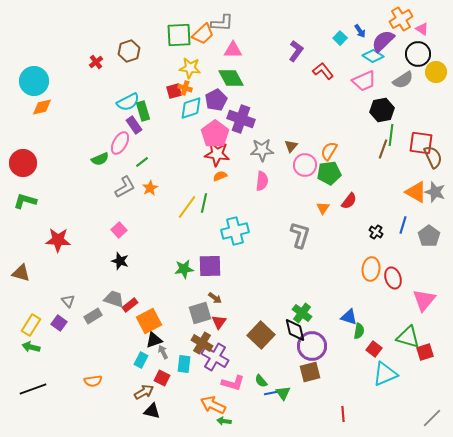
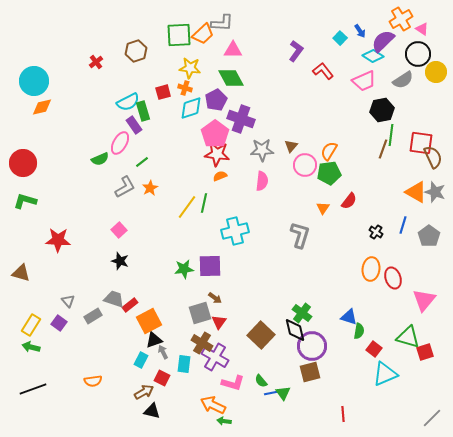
brown hexagon at (129, 51): moved 7 px right
red square at (174, 91): moved 11 px left, 1 px down
